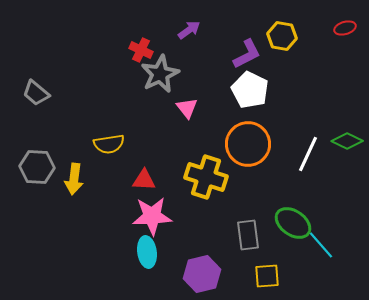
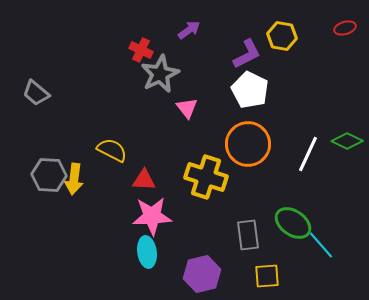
yellow semicircle: moved 3 px right, 6 px down; rotated 144 degrees counterclockwise
gray hexagon: moved 12 px right, 8 px down
